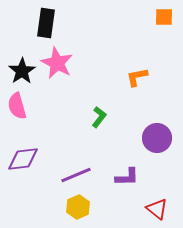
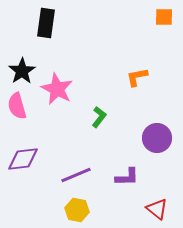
pink star: moved 26 px down
yellow hexagon: moved 1 px left, 3 px down; rotated 25 degrees counterclockwise
